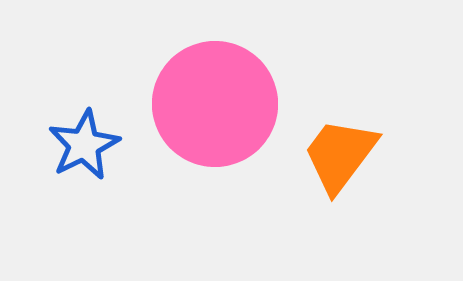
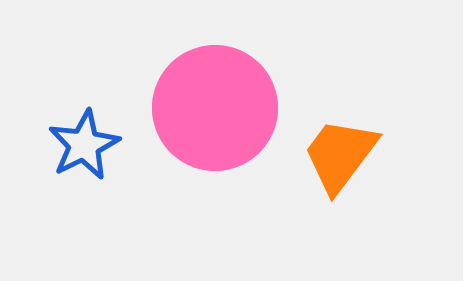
pink circle: moved 4 px down
